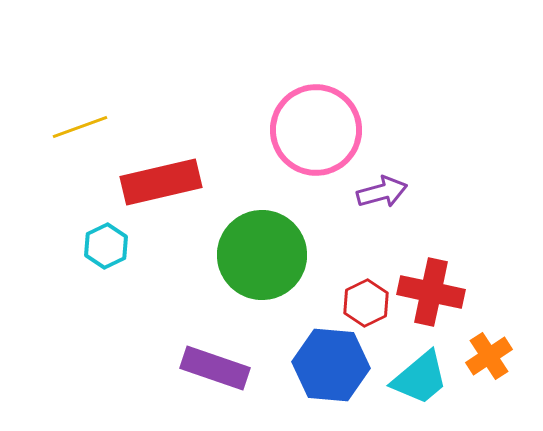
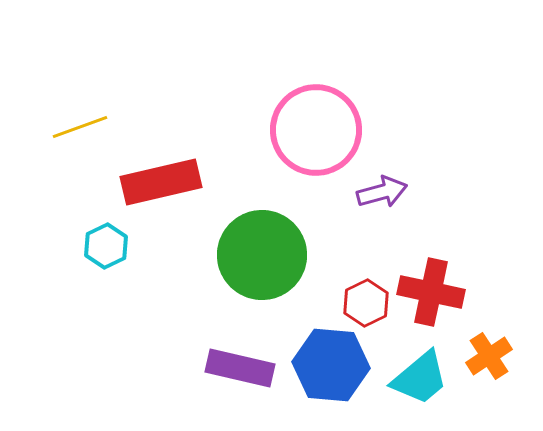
purple rectangle: moved 25 px right; rotated 6 degrees counterclockwise
